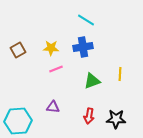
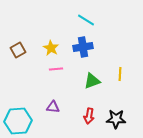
yellow star: rotated 28 degrees clockwise
pink line: rotated 16 degrees clockwise
